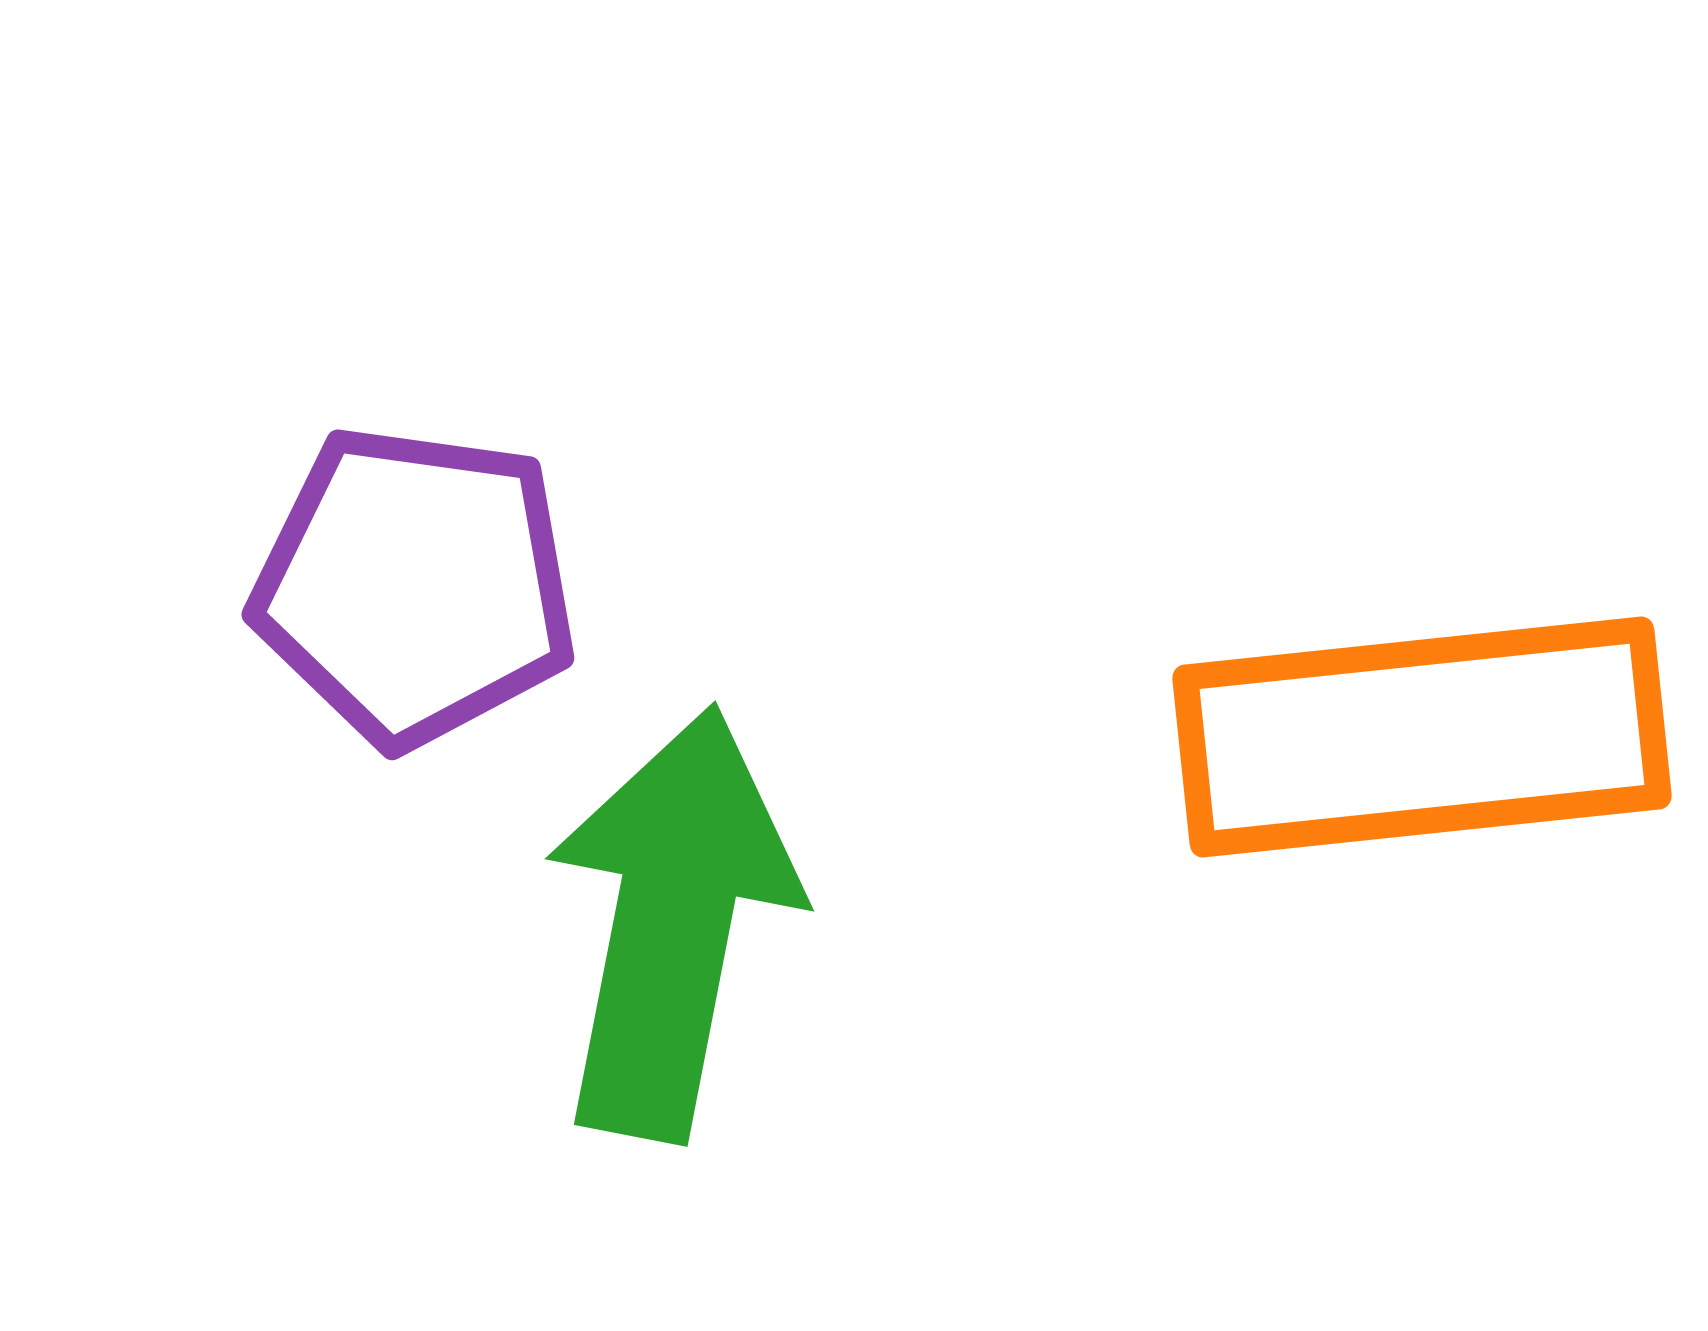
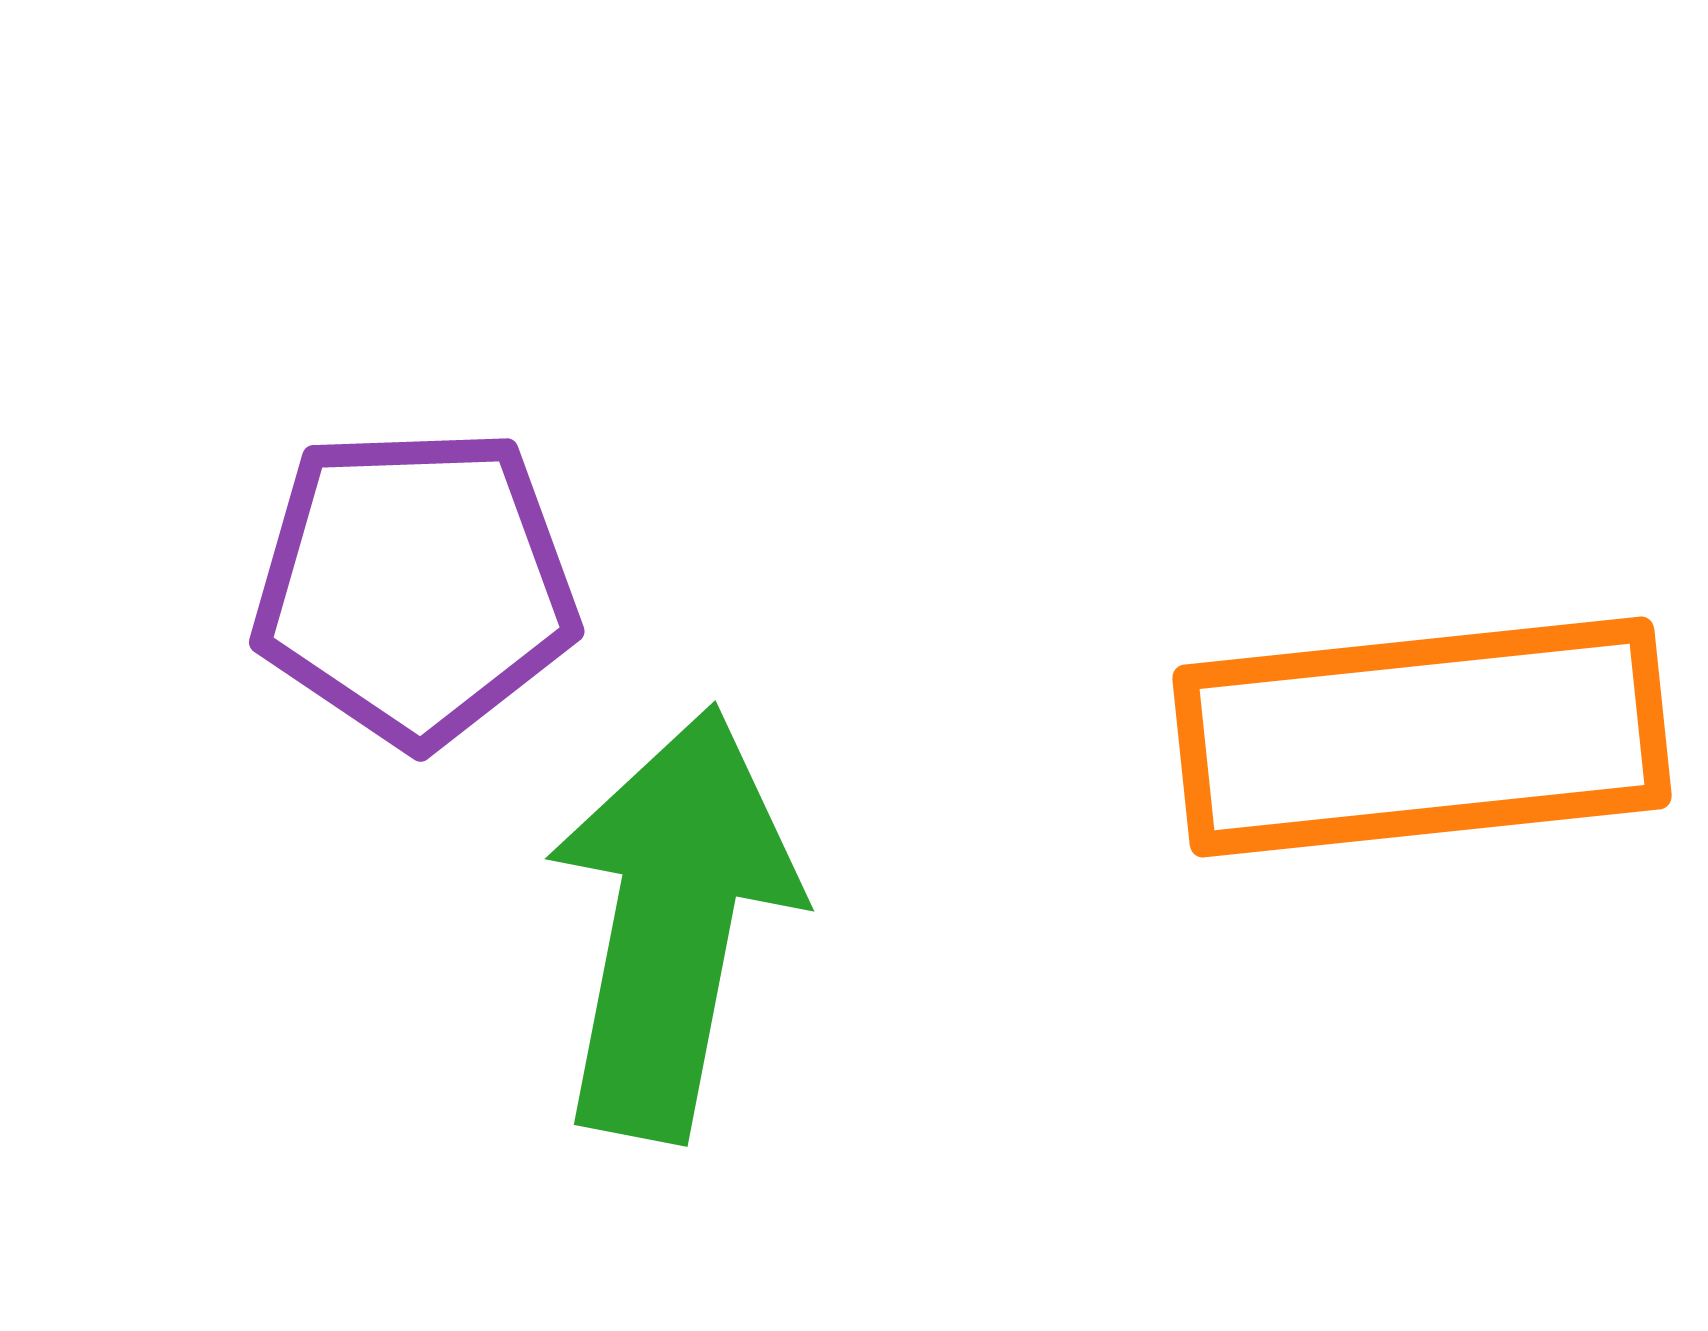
purple pentagon: rotated 10 degrees counterclockwise
